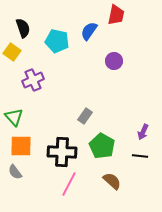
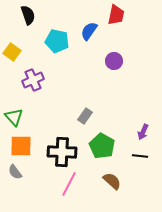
black semicircle: moved 5 px right, 13 px up
